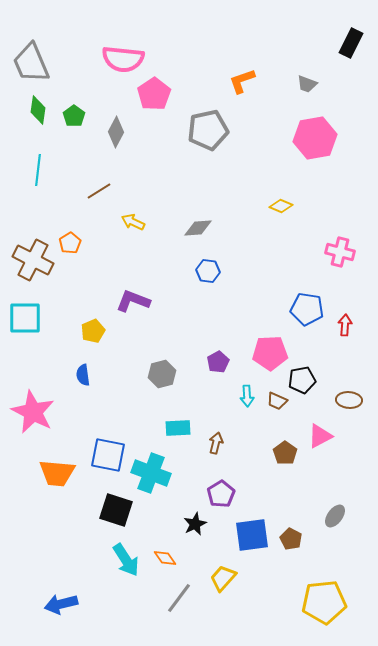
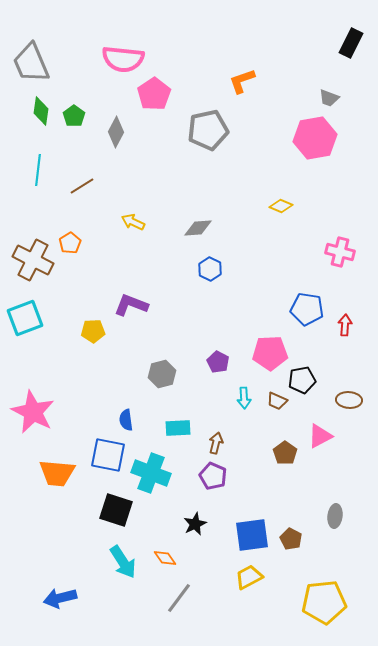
gray trapezoid at (307, 84): moved 22 px right, 14 px down
green diamond at (38, 110): moved 3 px right, 1 px down
brown line at (99, 191): moved 17 px left, 5 px up
blue hexagon at (208, 271): moved 2 px right, 2 px up; rotated 20 degrees clockwise
purple L-shape at (133, 301): moved 2 px left, 4 px down
cyan square at (25, 318): rotated 21 degrees counterclockwise
yellow pentagon at (93, 331): rotated 20 degrees clockwise
purple pentagon at (218, 362): rotated 15 degrees counterclockwise
blue semicircle at (83, 375): moved 43 px right, 45 px down
cyan arrow at (247, 396): moved 3 px left, 2 px down
purple pentagon at (221, 494): moved 8 px left, 18 px up; rotated 16 degrees counterclockwise
gray ellipse at (335, 516): rotated 30 degrees counterclockwise
cyan arrow at (126, 560): moved 3 px left, 2 px down
yellow trapezoid at (223, 578): moved 26 px right, 1 px up; rotated 20 degrees clockwise
blue arrow at (61, 604): moved 1 px left, 6 px up
